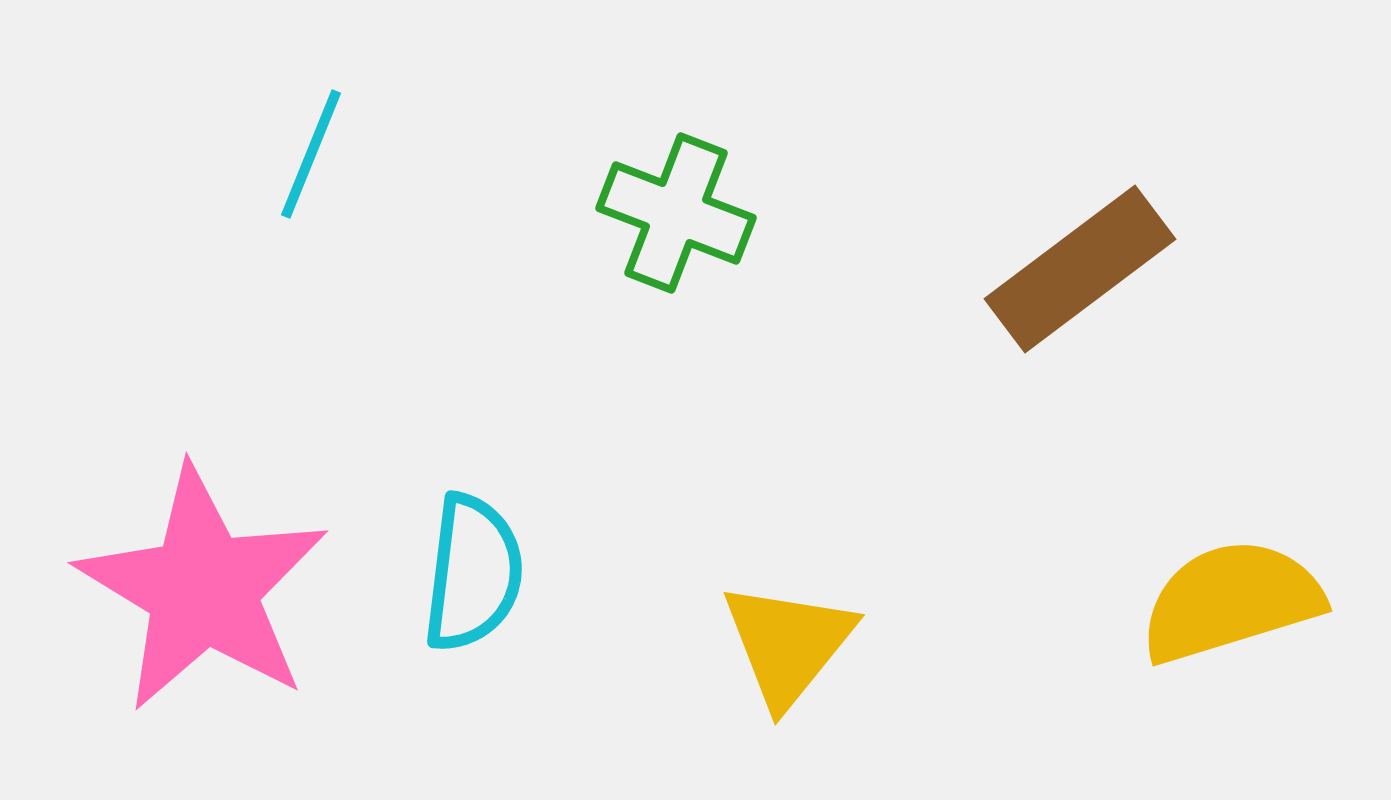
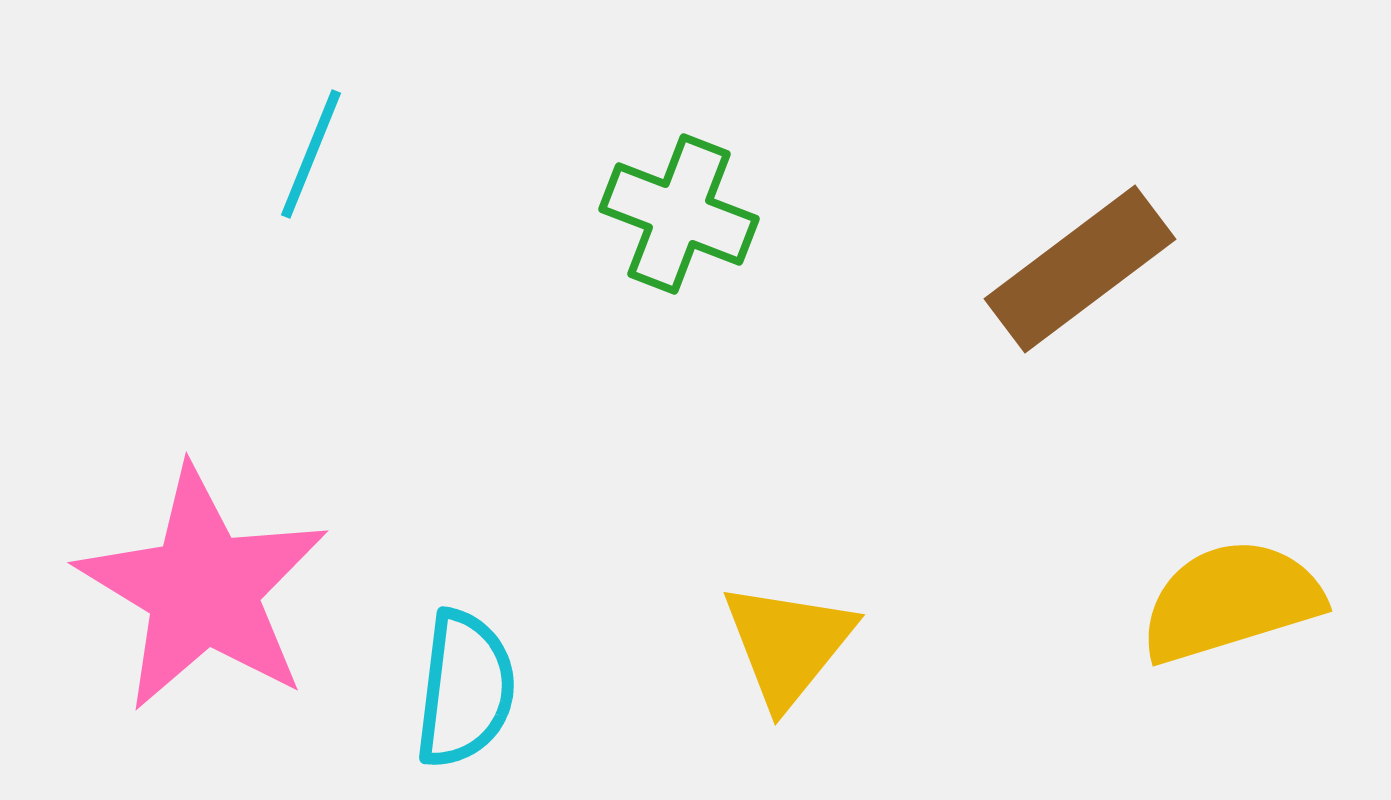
green cross: moved 3 px right, 1 px down
cyan semicircle: moved 8 px left, 116 px down
